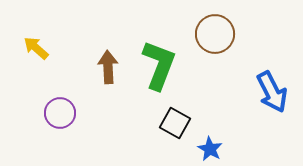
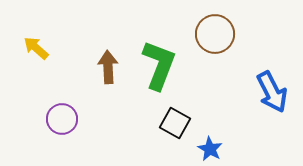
purple circle: moved 2 px right, 6 px down
